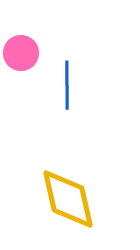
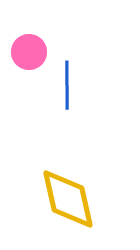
pink circle: moved 8 px right, 1 px up
